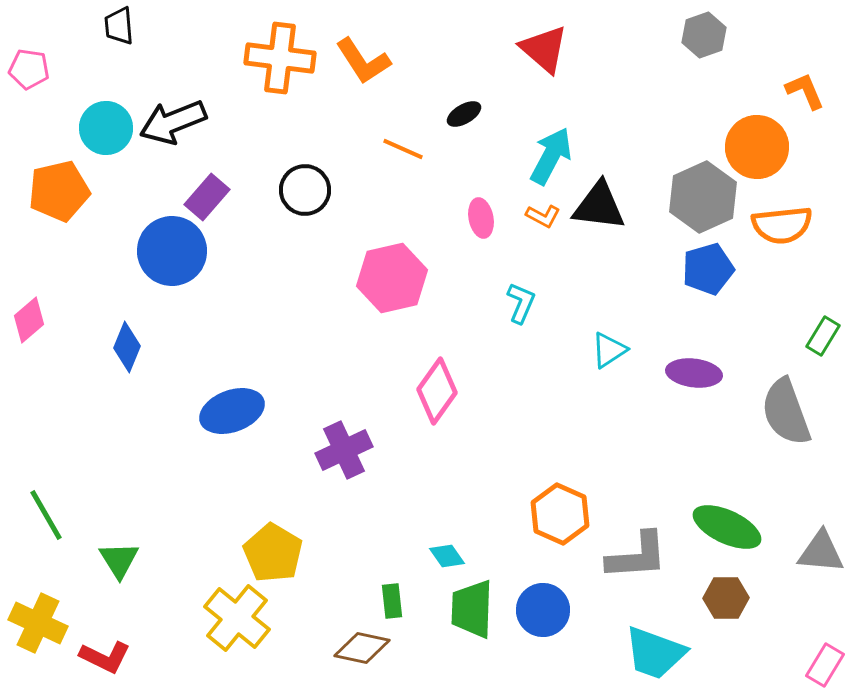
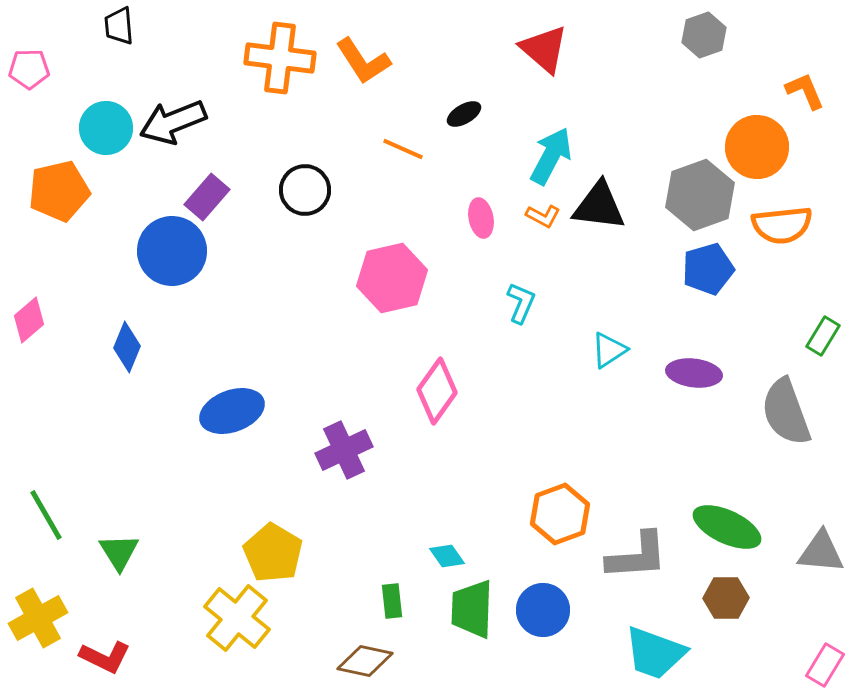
pink pentagon at (29, 69): rotated 9 degrees counterclockwise
gray hexagon at (703, 197): moved 3 px left, 2 px up; rotated 4 degrees clockwise
orange hexagon at (560, 514): rotated 16 degrees clockwise
green triangle at (119, 560): moved 8 px up
yellow cross at (38, 623): moved 5 px up; rotated 36 degrees clockwise
brown diamond at (362, 648): moved 3 px right, 13 px down
